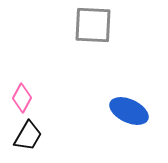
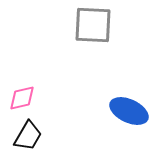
pink diamond: rotated 48 degrees clockwise
